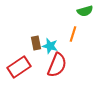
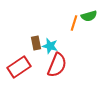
green semicircle: moved 4 px right, 5 px down
orange line: moved 1 px right, 11 px up
